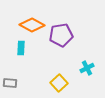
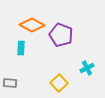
purple pentagon: rotated 30 degrees clockwise
